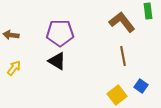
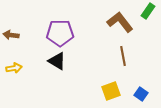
green rectangle: rotated 42 degrees clockwise
brown L-shape: moved 2 px left
yellow arrow: rotated 42 degrees clockwise
blue square: moved 8 px down
yellow square: moved 6 px left, 4 px up; rotated 18 degrees clockwise
